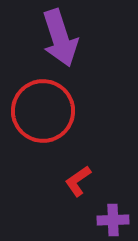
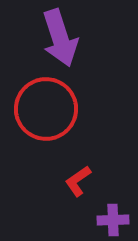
red circle: moved 3 px right, 2 px up
